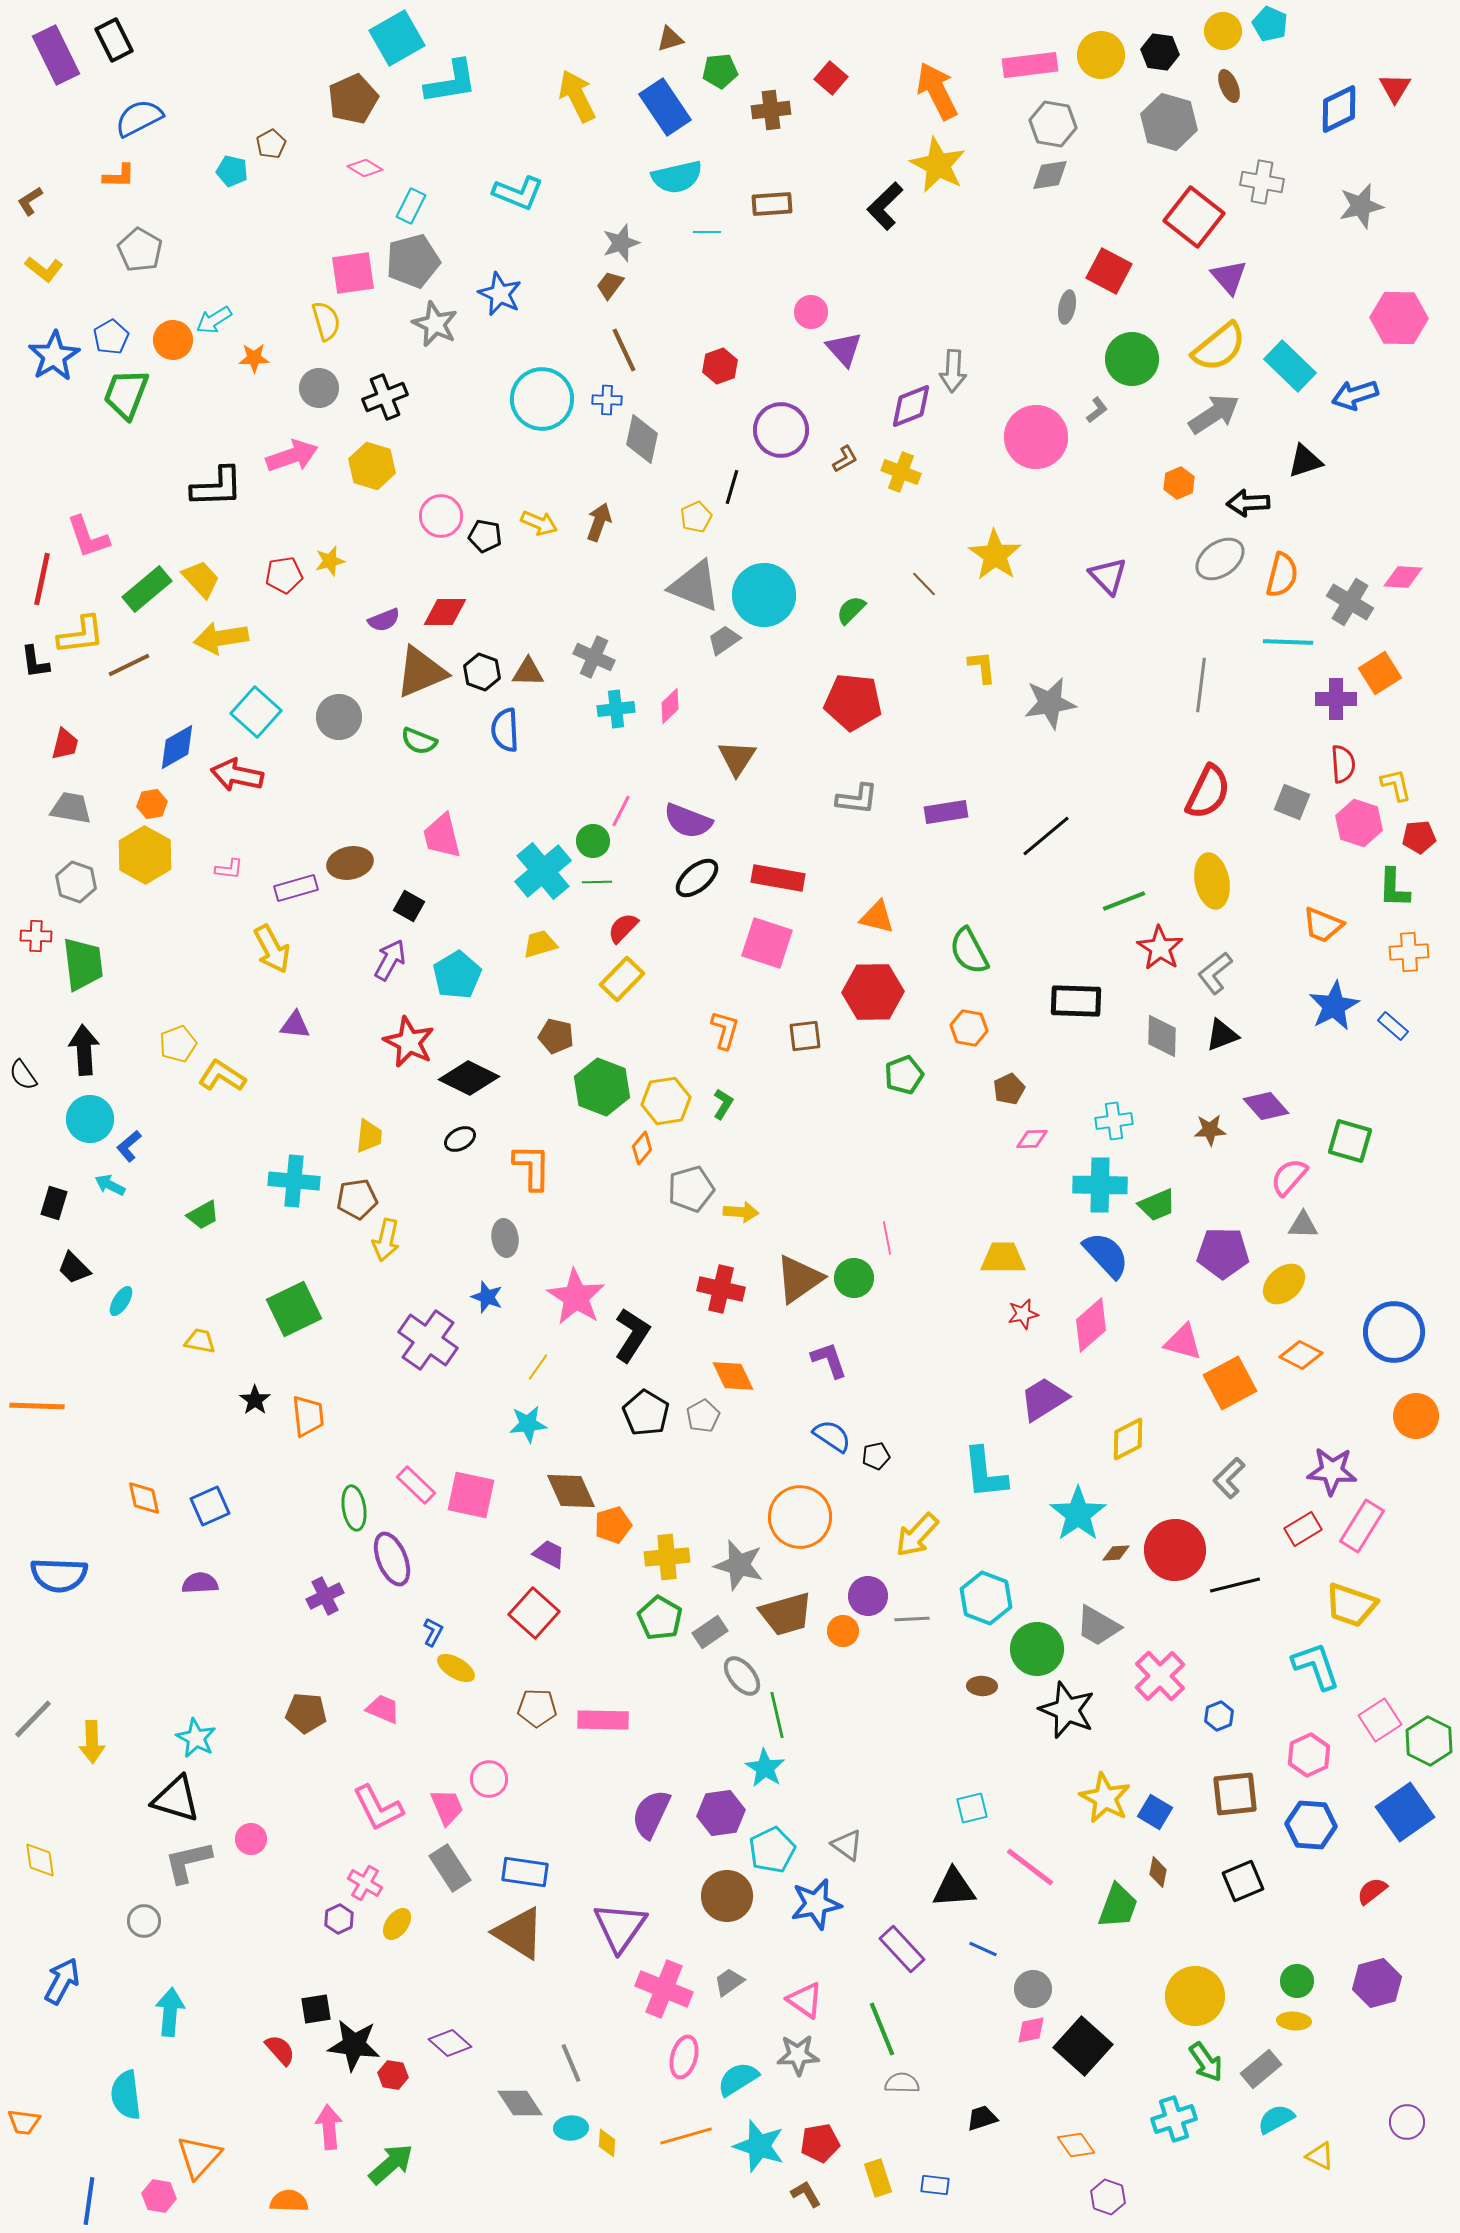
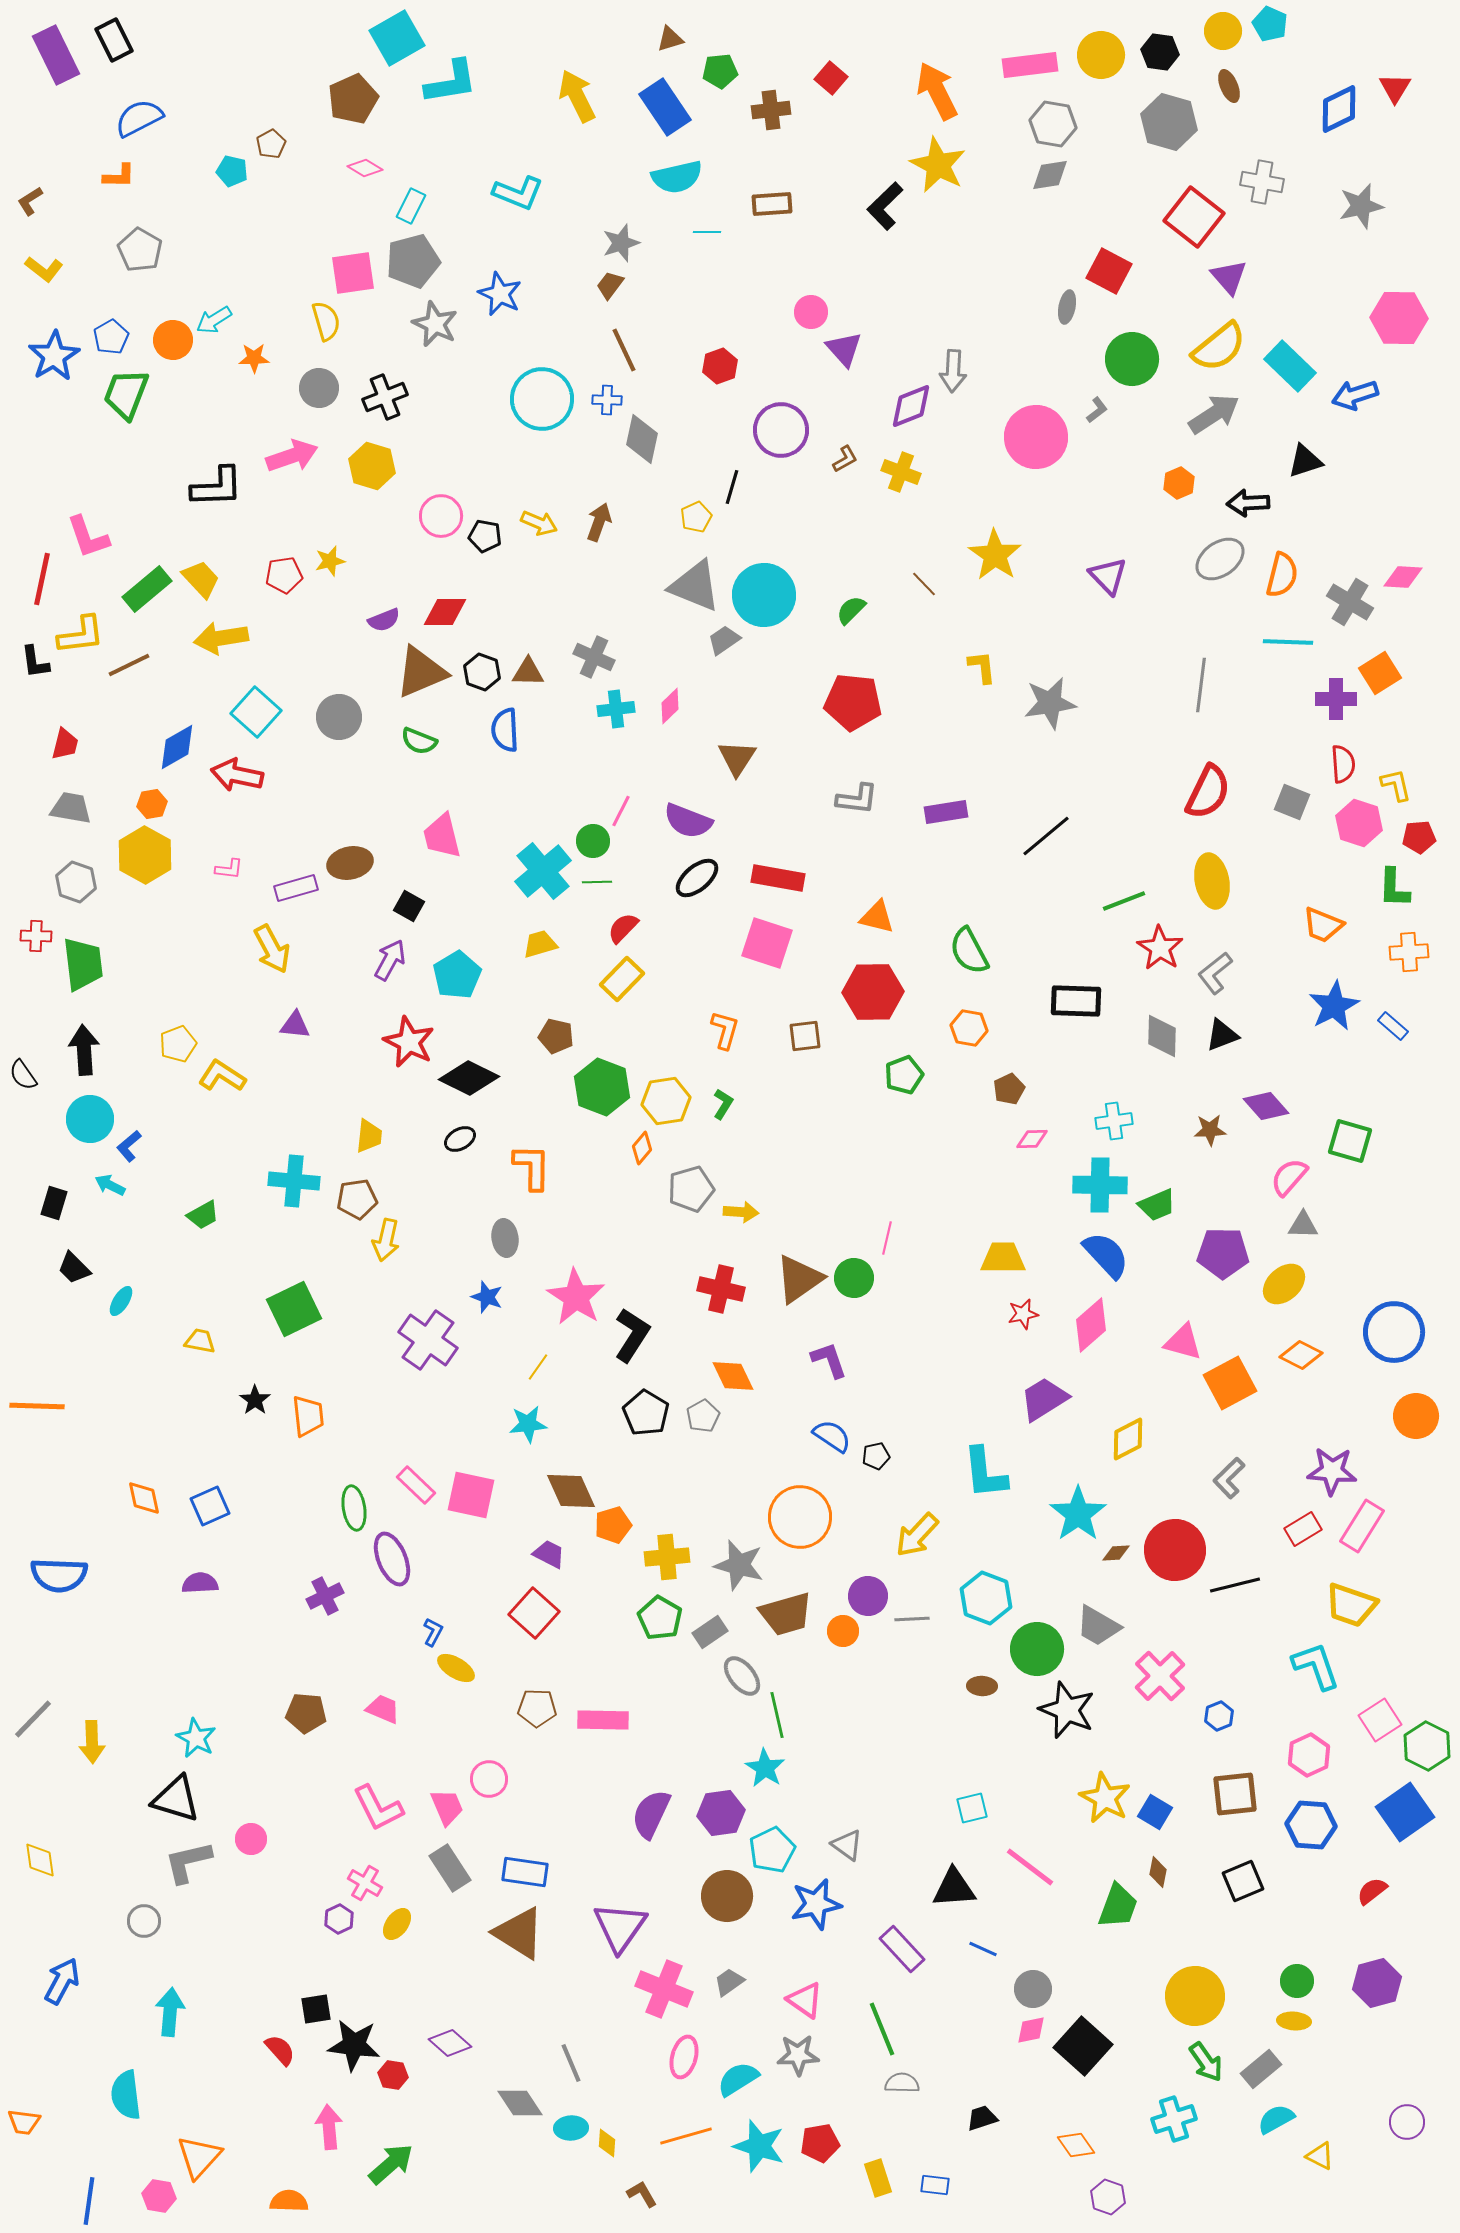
pink line at (887, 1238): rotated 24 degrees clockwise
green hexagon at (1429, 1741): moved 2 px left, 5 px down
brown L-shape at (806, 2194): moved 164 px left
